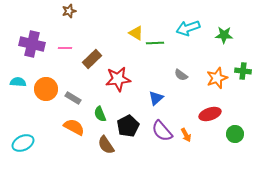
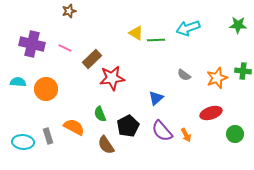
green star: moved 14 px right, 10 px up
green line: moved 1 px right, 3 px up
pink line: rotated 24 degrees clockwise
gray semicircle: moved 3 px right
red star: moved 6 px left, 1 px up
gray rectangle: moved 25 px left, 38 px down; rotated 42 degrees clockwise
red ellipse: moved 1 px right, 1 px up
cyan ellipse: moved 1 px up; rotated 30 degrees clockwise
